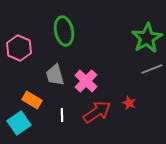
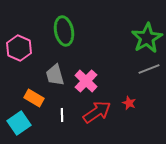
gray line: moved 3 px left
orange rectangle: moved 2 px right, 2 px up
